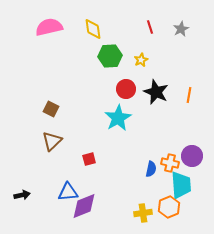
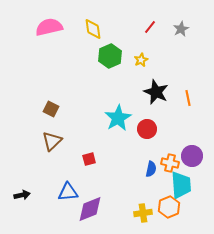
red line: rotated 56 degrees clockwise
green hexagon: rotated 20 degrees counterclockwise
red circle: moved 21 px right, 40 px down
orange line: moved 1 px left, 3 px down; rotated 21 degrees counterclockwise
purple diamond: moved 6 px right, 3 px down
